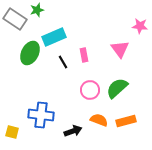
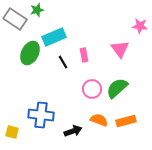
pink circle: moved 2 px right, 1 px up
